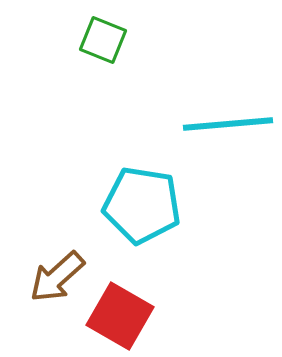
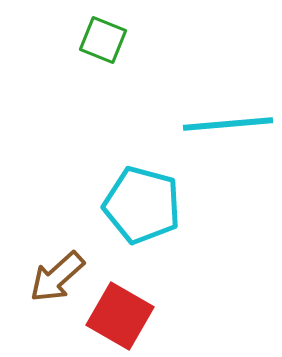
cyan pentagon: rotated 6 degrees clockwise
